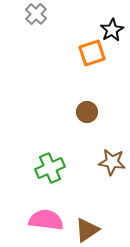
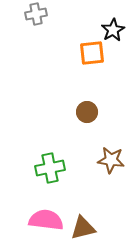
gray cross: rotated 35 degrees clockwise
black star: moved 1 px right
orange square: rotated 12 degrees clockwise
brown star: moved 1 px left, 2 px up
green cross: rotated 12 degrees clockwise
brown triangle: moved 4 px left, 2 px up; rotated 20 degrees clockwise
